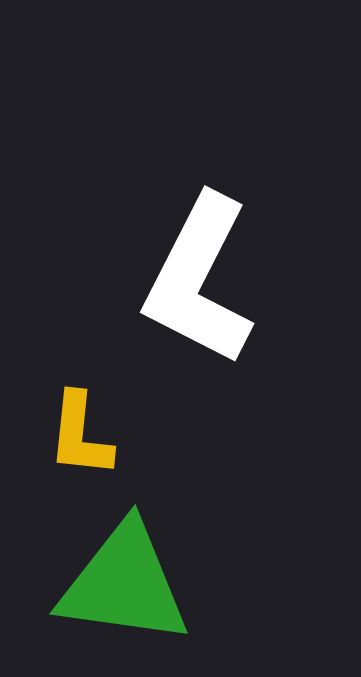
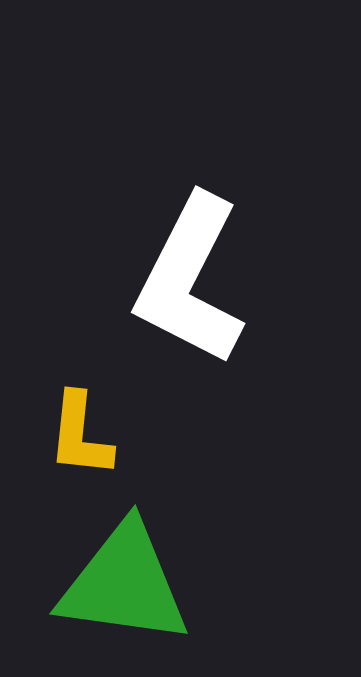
white L-shape: moved 9 px left
